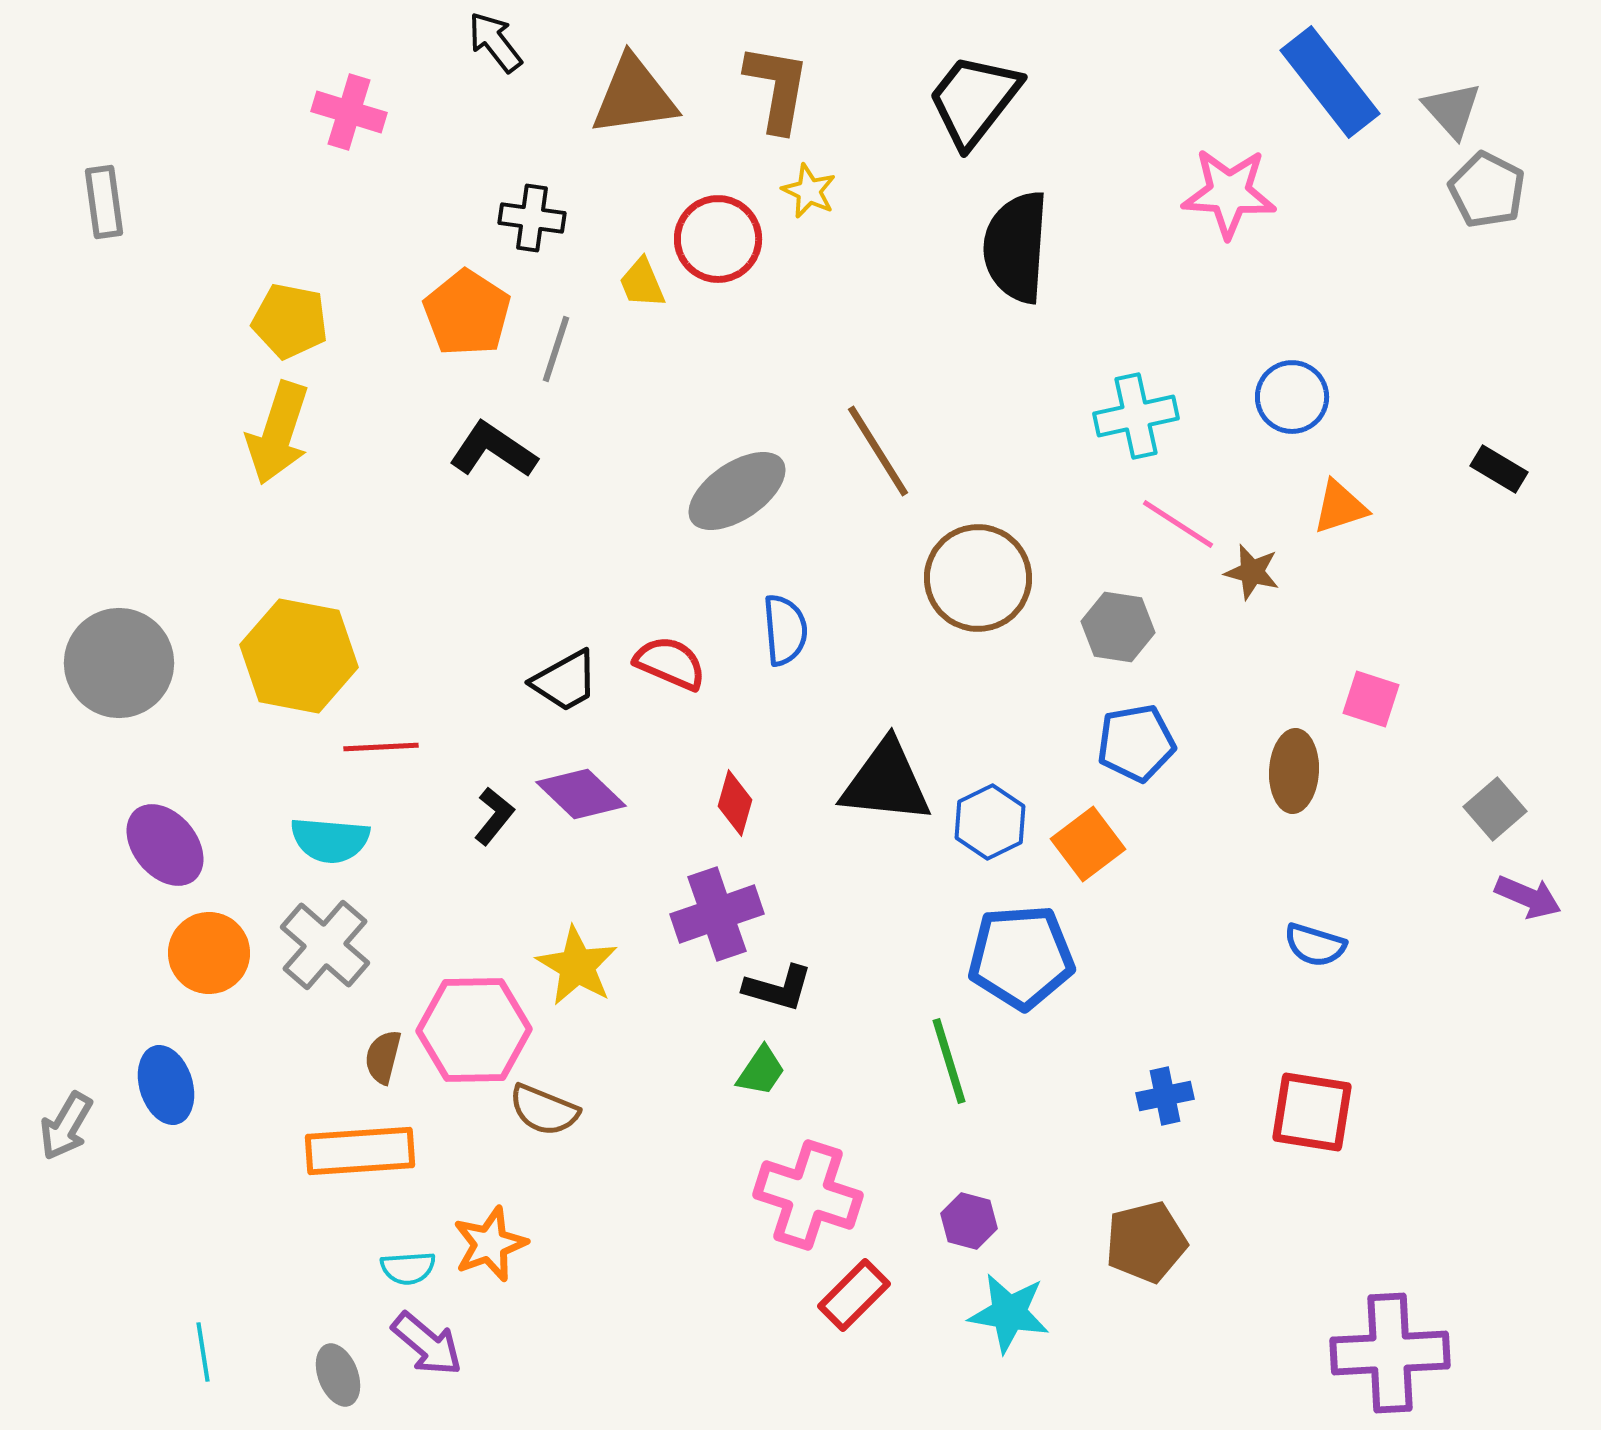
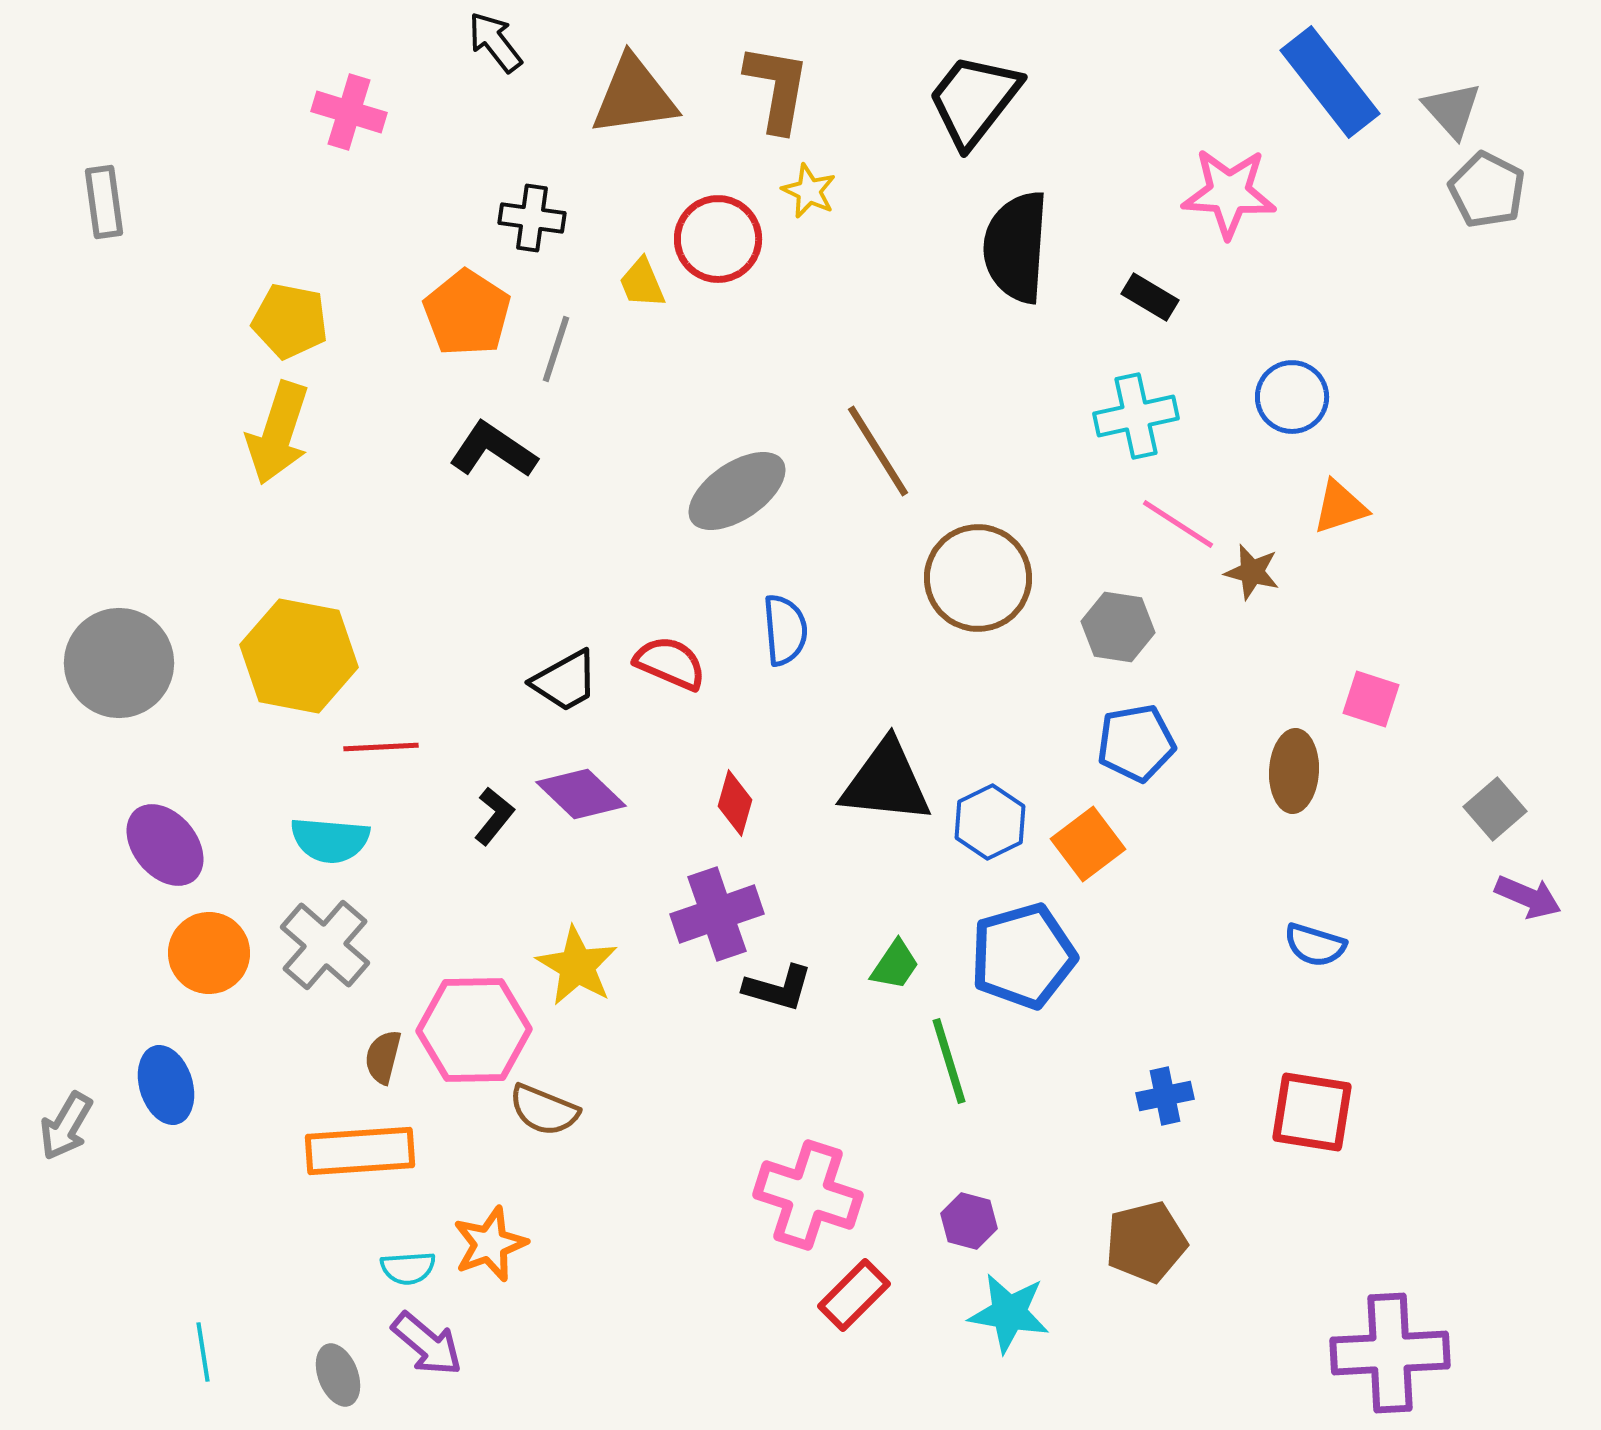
black rectangle at (1499, 469): moved 349 px left, 172 px up
blue pentagon at (1021, 957): moved 2 px right, 1 px up; rotated 12 degrees counterclockwise
green trapezoid at (761, 1071): moved 134 px right, 106 px up
